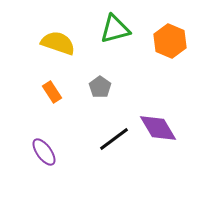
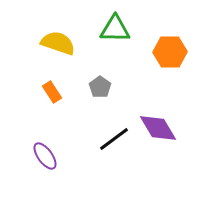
green triangle: rotated 16 degrees clockwise
orange hexagon: moved 11 px down; rotated 24 degrees counterclockwise
purple ellipse: moved 1 px right, 4 px down
